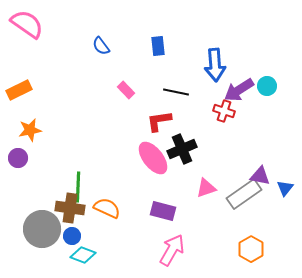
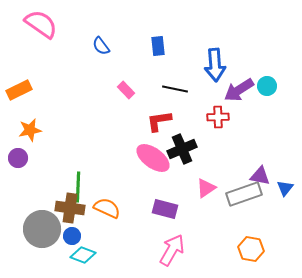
pink semicircle: moved 14 px right
black line: moved 1 px left, 3 px up
red cross: moved 6 px left, 6 px down; rotated 20 degrees counterclockwise
pink ellipse: rotated 16 degrees counterclockwise
pink triangle: rotated 15 degrees counterclockwise
gray rectangle: rotated 16 degrees clockwise
purple rectangle: moved 2 px right, 2 px up
orange hexagon: rotated 20 degrees counterclockwise
